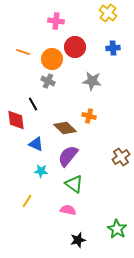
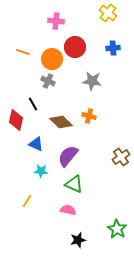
red diamond: rotated 20 degrees clockwise
brown diamond: moved 4 px left, 6 px up
green triangle: rotated 12 degrees counterclockwise
